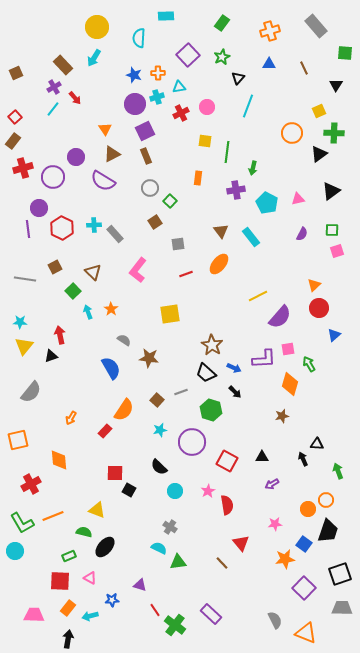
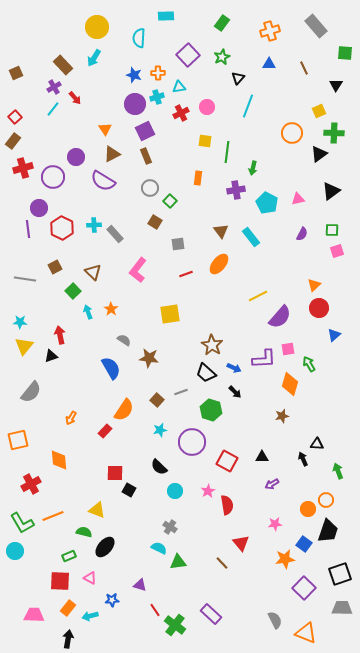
brown square at (155, 222): rotated 24 degrees counterclockwise
